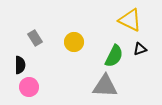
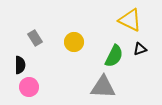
gray triangle: moved 2 px left, 1 px down
